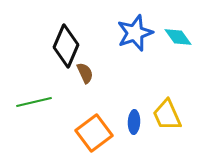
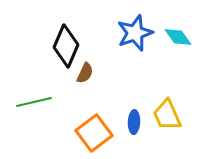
brown semicircle: rotated 50 degrees clockwise
